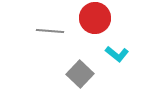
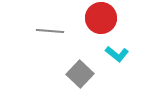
red circle: moved 6 px right
